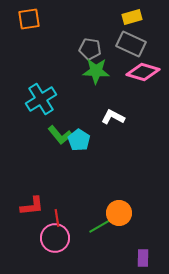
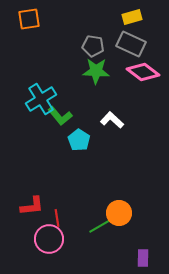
gray pentagon: moved 3 px right, 3 px up
pink diamond: rotated 20 degrees clockwise
white L-shape: moved 1 px left, 3 px down; rotated 15 degrees clockwise
green L-shape: moved 19 px up
pink circle: moved 6 px left, 1 px down
